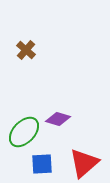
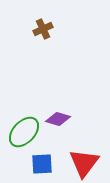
brown cross: moved 17 px right, 21 px up; rotated 24 degrees clockwise
red triangle: rotated 12 degrees counterclockwise
